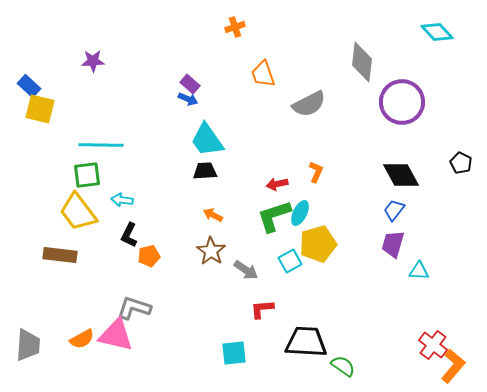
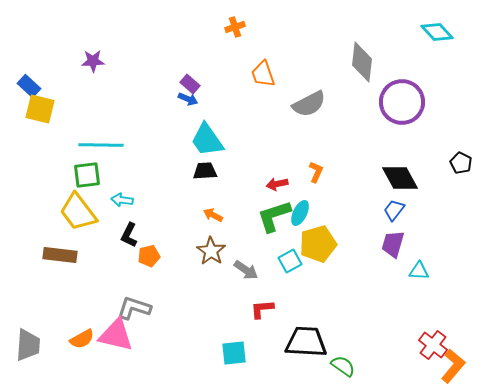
black diamond at (401, 175): moved 1 px left, 3 px down
